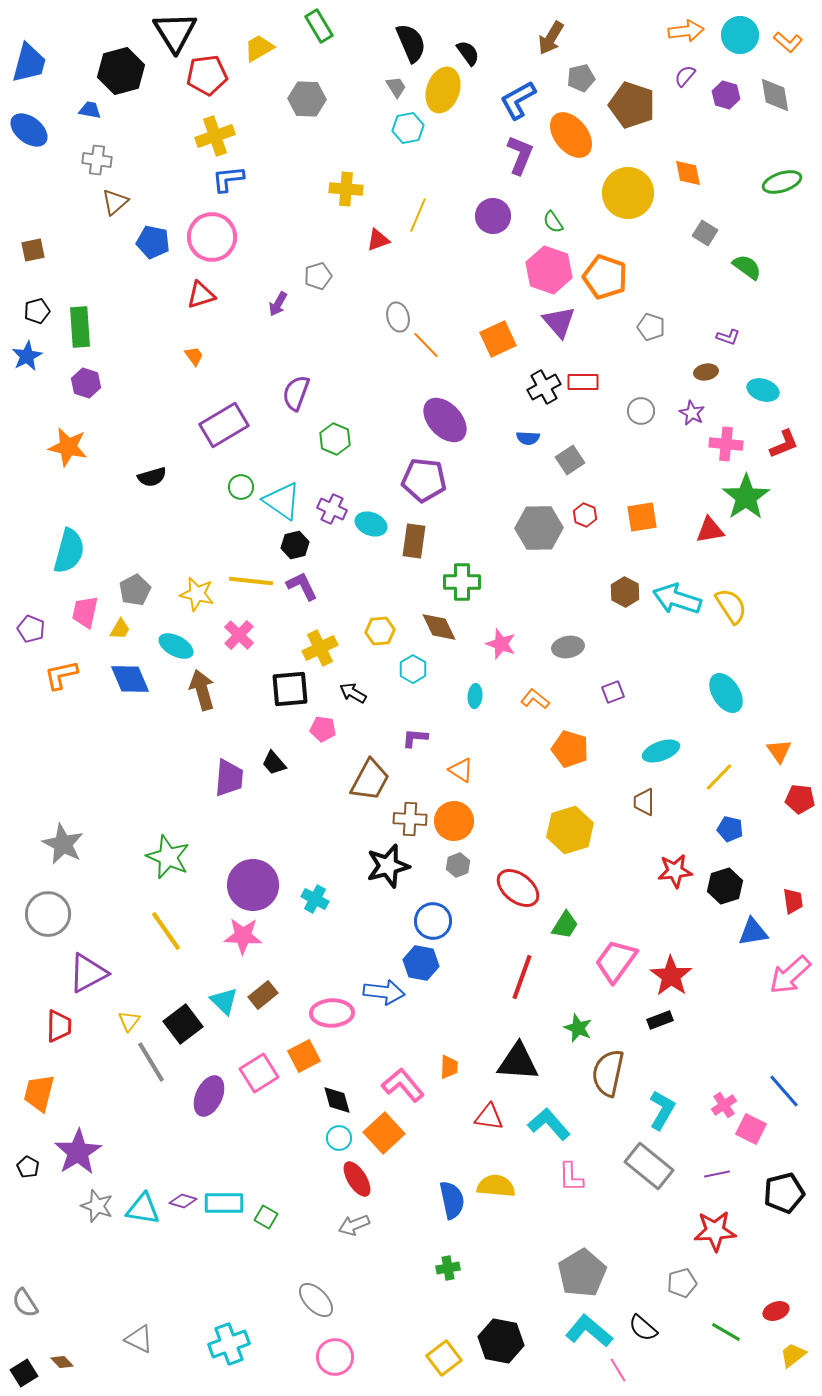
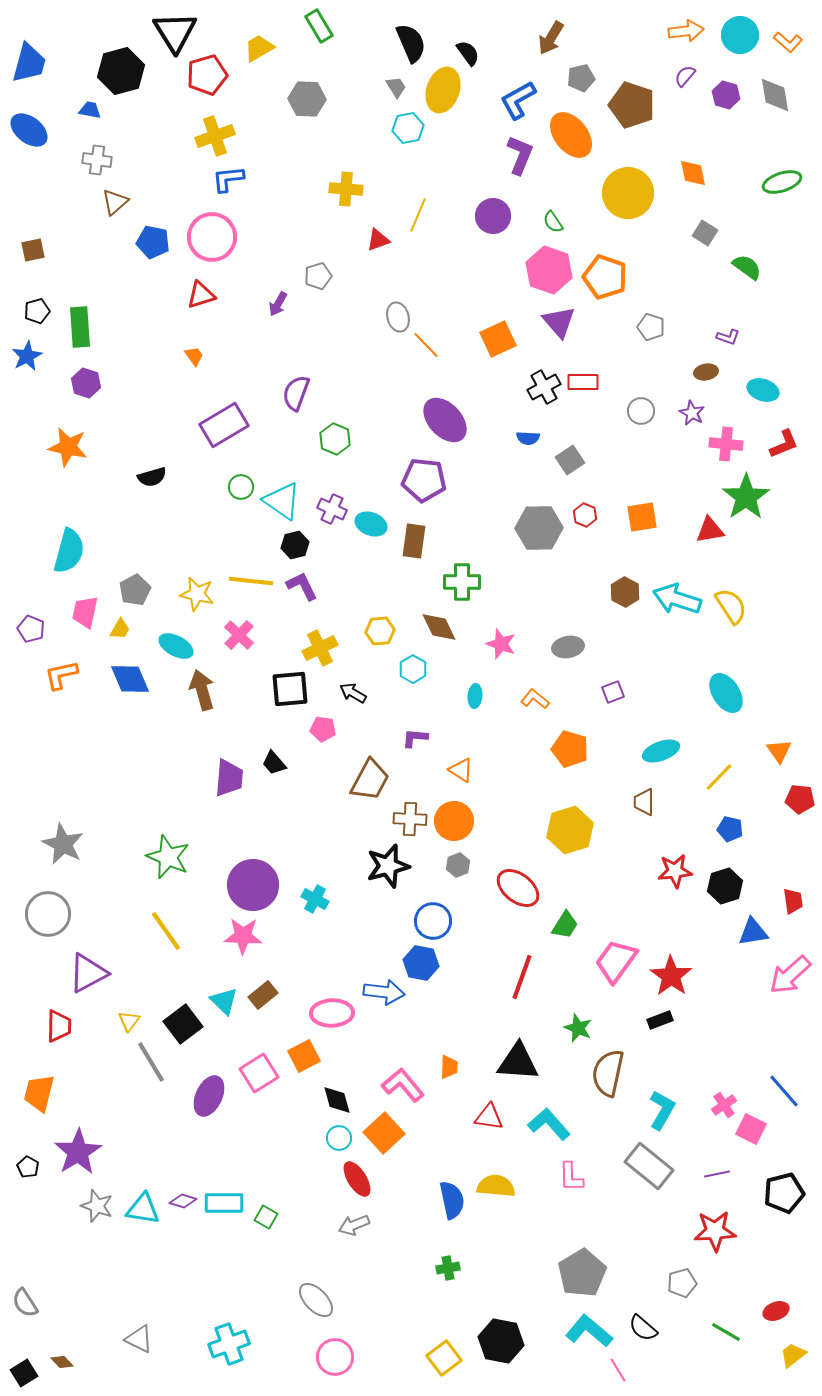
red pentagon at (207, 75): rotated 9 degrees counterclockwise
orange diamond at (688, 173): moved 5 px right
